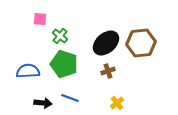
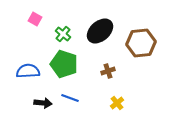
pink square: moved 5 px left; rotated 24 degrees clockwise
green cross: moved 3 px right, 2 px up
black ellipse: moved 6 px left, 12 px up
